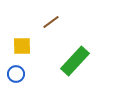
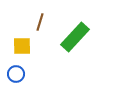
brown line: moved 11 px left; rotated 36 degrees counterclockwise
green rectangle: moved 24 px up
